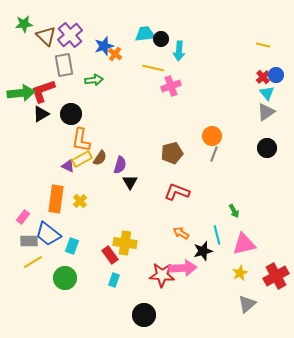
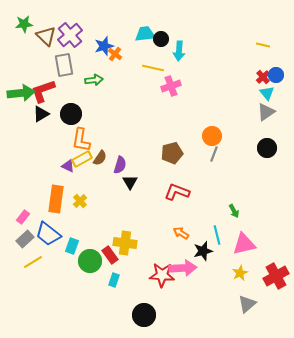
gray rectangle at (29, 241): moved 4 px left, 2 px up; rotated 42 degrees counterclockwise
green circle at (65, 278): moved 25 px right, 17 px up
